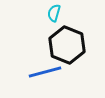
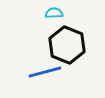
cyan semicircle: rotated 72 degrees clockwise
